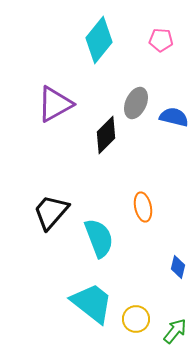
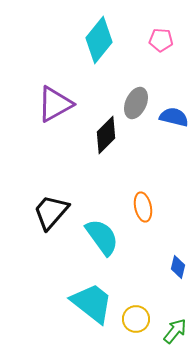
cyan semicircle: moved 3 px right, 1 px up; rotated 15 degrees counterclockwise
